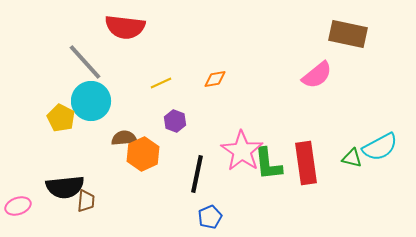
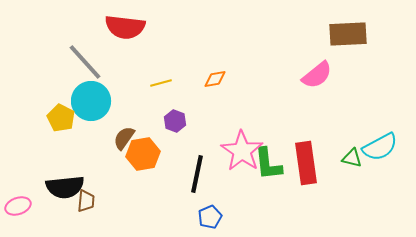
brown rectangle: rotated 15 degrees counterclockwise
yellow line: rotated 10 degrees clockwise
brown semicircle: rotated 50 degrees counterclockwise
orange hexagon: rotated 16 degrees clockwise
